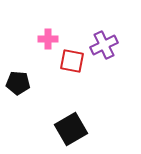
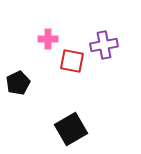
purple cross: rotated 16 degrees clockwise
black pentagon: rotated 30 degrees counterclockwise
